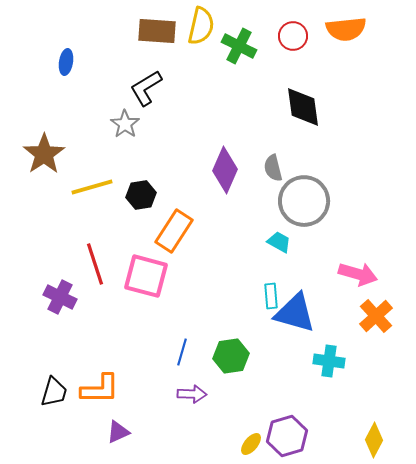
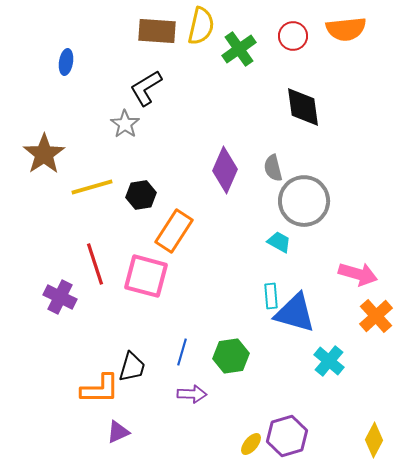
green cross: moved 3 px down; rotated 28 degrees clockwise
cyan cross: rotated 32 degrees clockwise
black trapezoid: moved 78 px right, 25 px up
